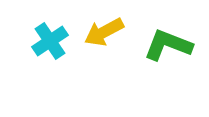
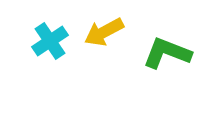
green L-shape: moved 1 px left, 8 px down
